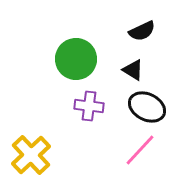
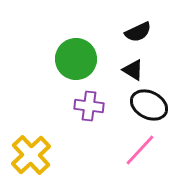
black semicircle: moved 4 px left, 1 px down
black ellipse: moved 2 px right, 2 px up
